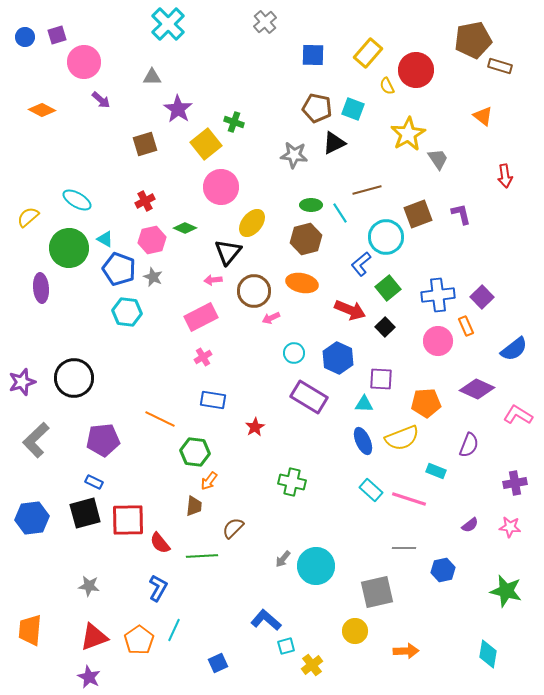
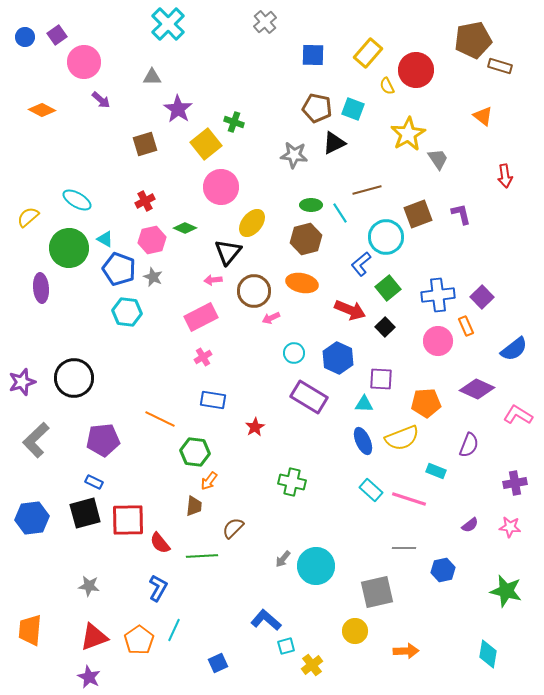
purple square at (57, 35): rotated 18 degrees counterclockwise
